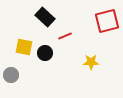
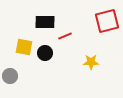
black rectangle: moved 5 px down; rotated 42 degrees counterclockwise
gray circle: moved 1 px left, 1 px down
